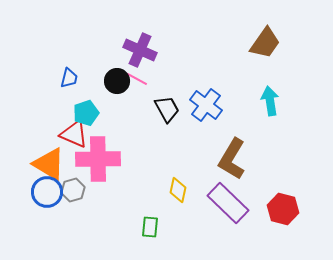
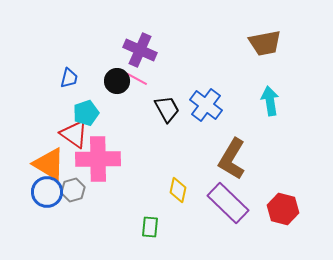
brown trapezoid: rotated 44 degrees clockwise
red triangle: rotated 12 degrees clockwise
